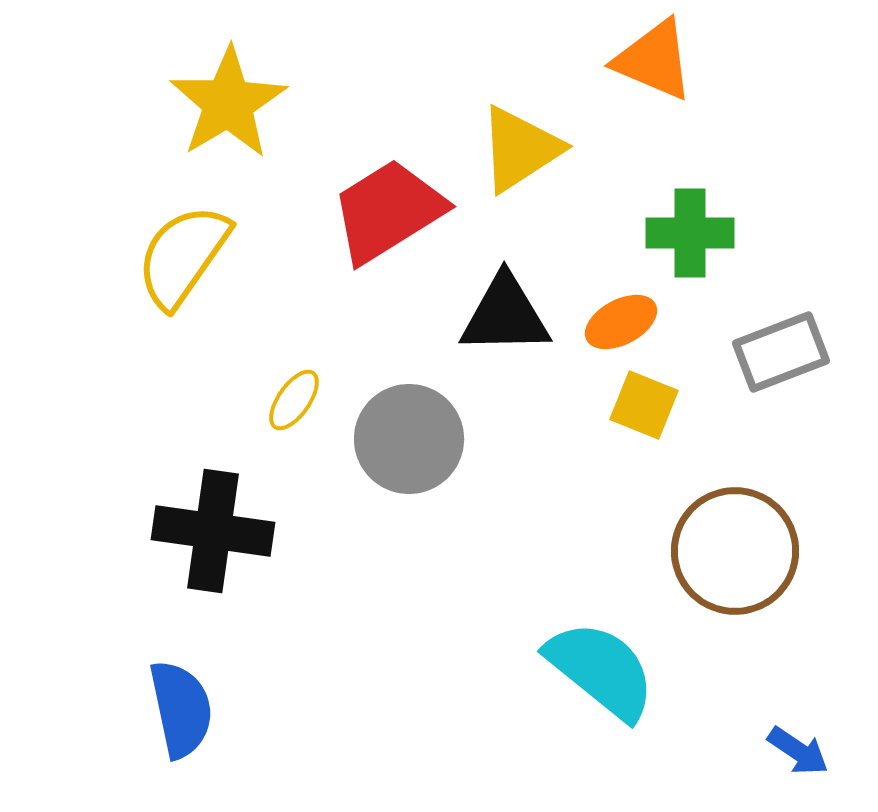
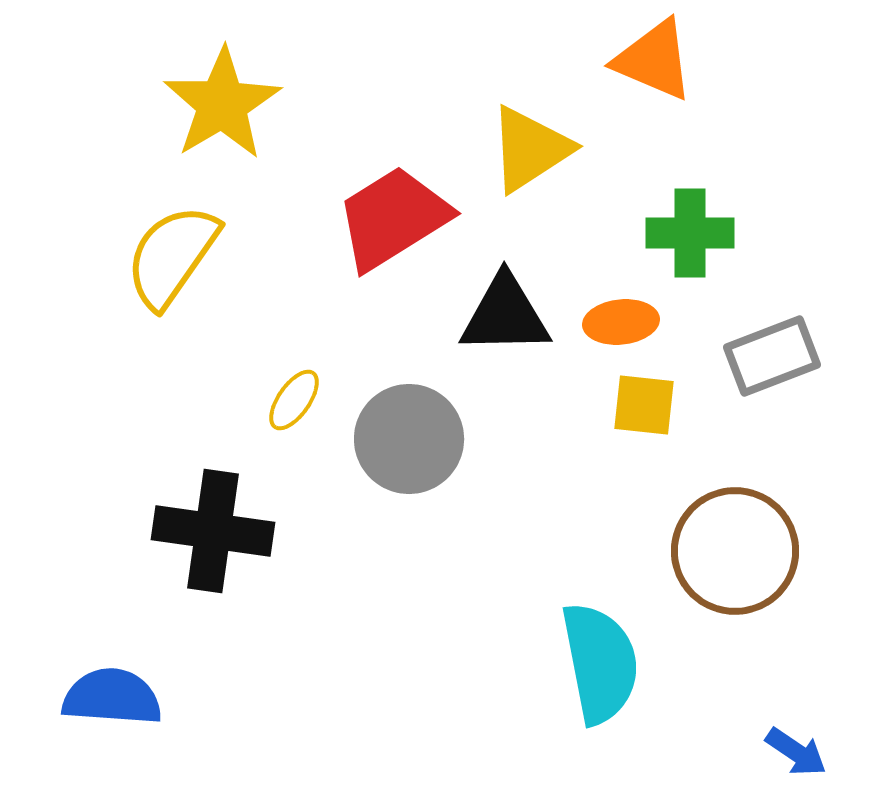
yellow star: moved 6 px left, 1 px down
yellow triangle: moved 10 px right
red trapezoid: moved 5 px right, 7 px down
yellow semicircle: moved 11 px left
orange ellipse: rotated 22 degrees clockwise
gray rectangle: moved 9 px left, 4 px down
yellow square: rotated 16 degrees counterclockwise
cyan semicircle: moved 1 px left, 7 px up; rotated 40 degrees clockwise
blue semicircle: moved 69 px left, 12 px up; rotated 74 degrees counterclockwise
blue arrow: moved 2 px left, 1 px down
